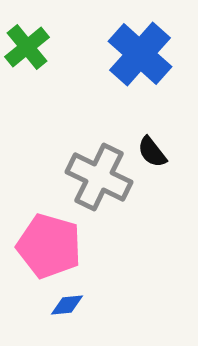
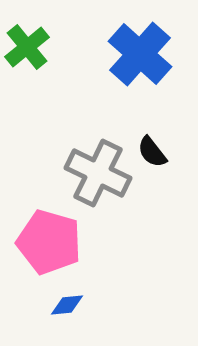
gray cross: moved 1 px left, 4 px up
pink pentagon: moved 4 px up
